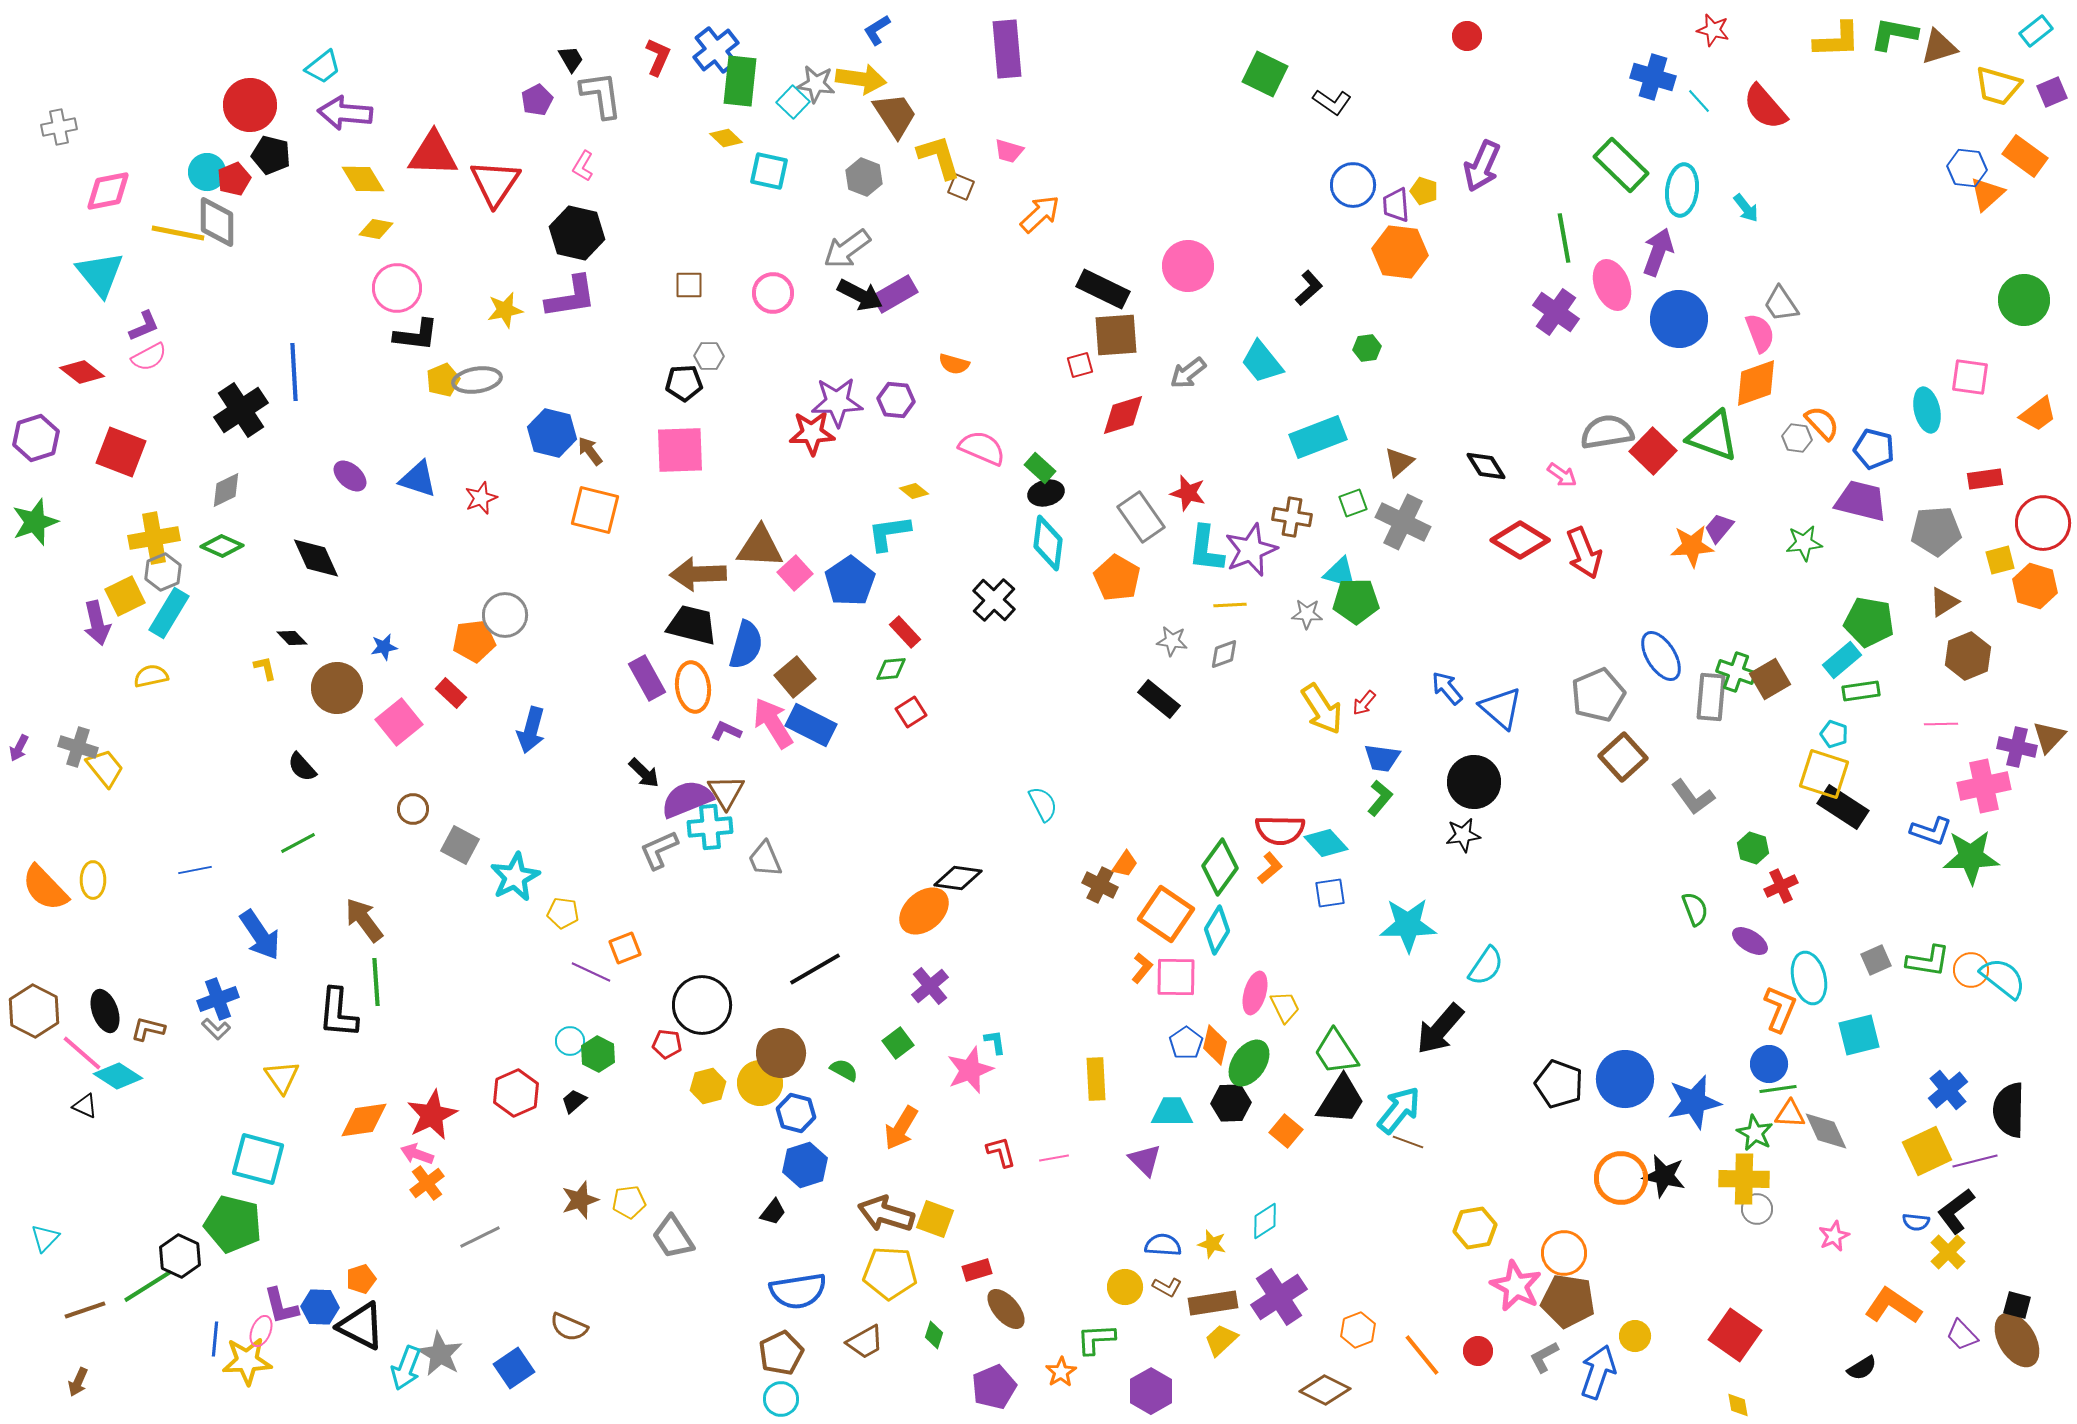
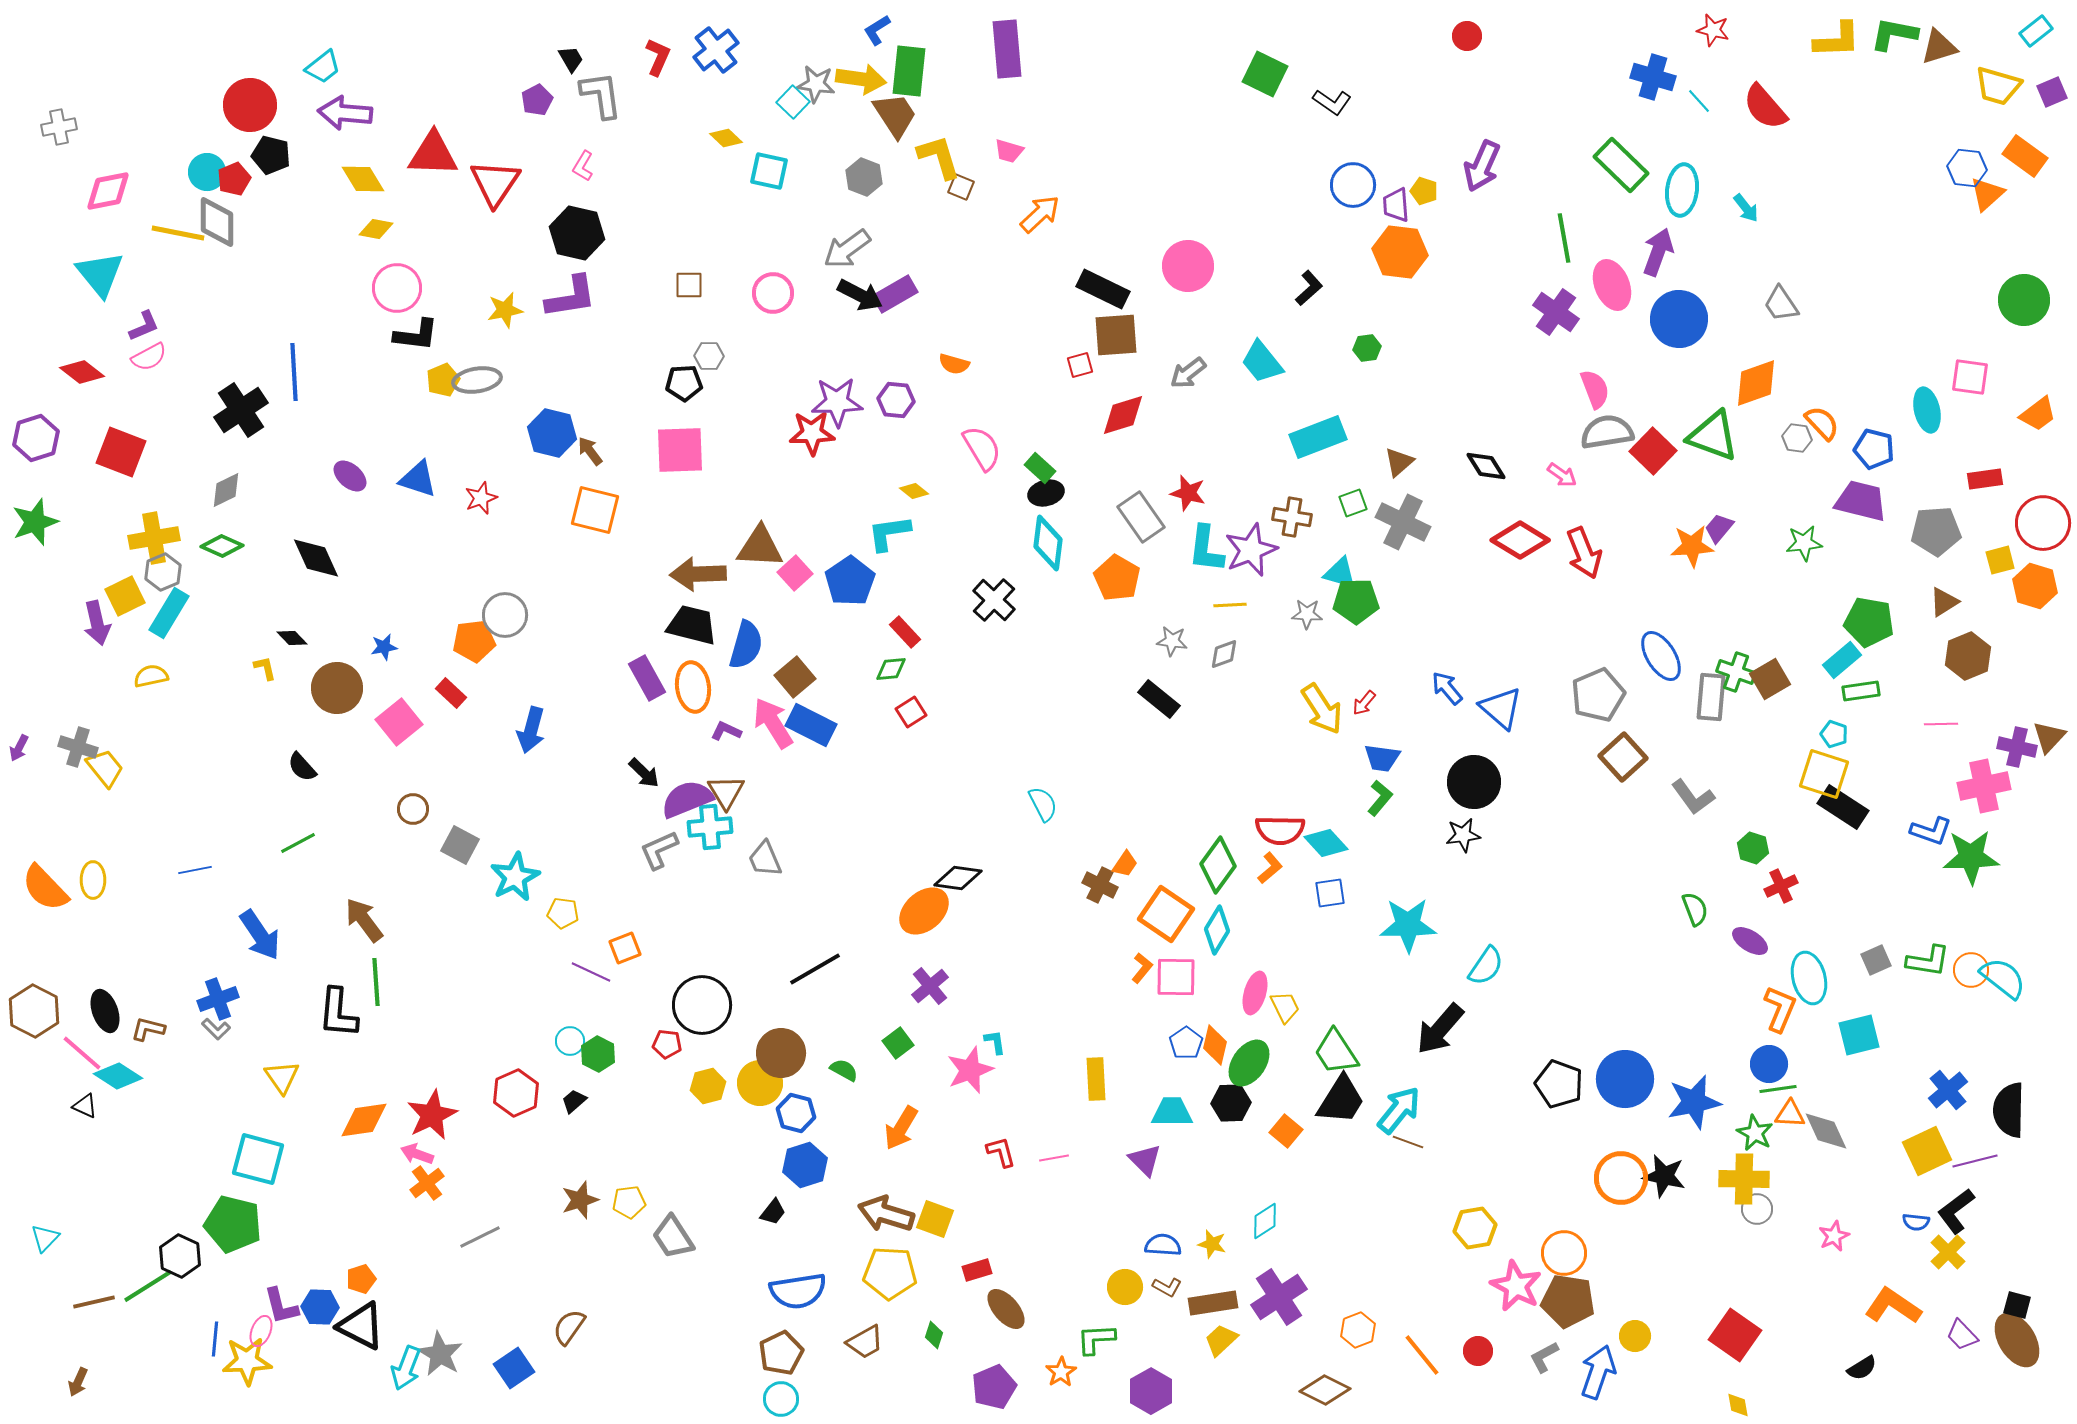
green rectangle at (740, 81): moved 169 px right, 10 px up
pink semicircle at (1760, 333): moved 165 px left, 56 px down
pink semicircle at (982, 448): rotated 36 degrees clockwise
green diamond at (1220, 867): moved 2 px left, 2 px up
brown line at (85, 1310): moved 9 px right, 8 px up; rotated 6 degrees clockwise
brown semicircle at (569, 1327): rotated 102 degrees clockwise
